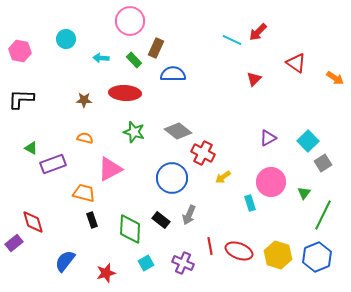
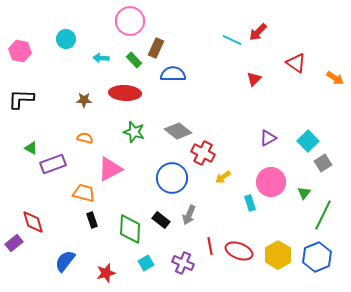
yellow hexagon at (278, 255): rotated 12 degrees clockwise
